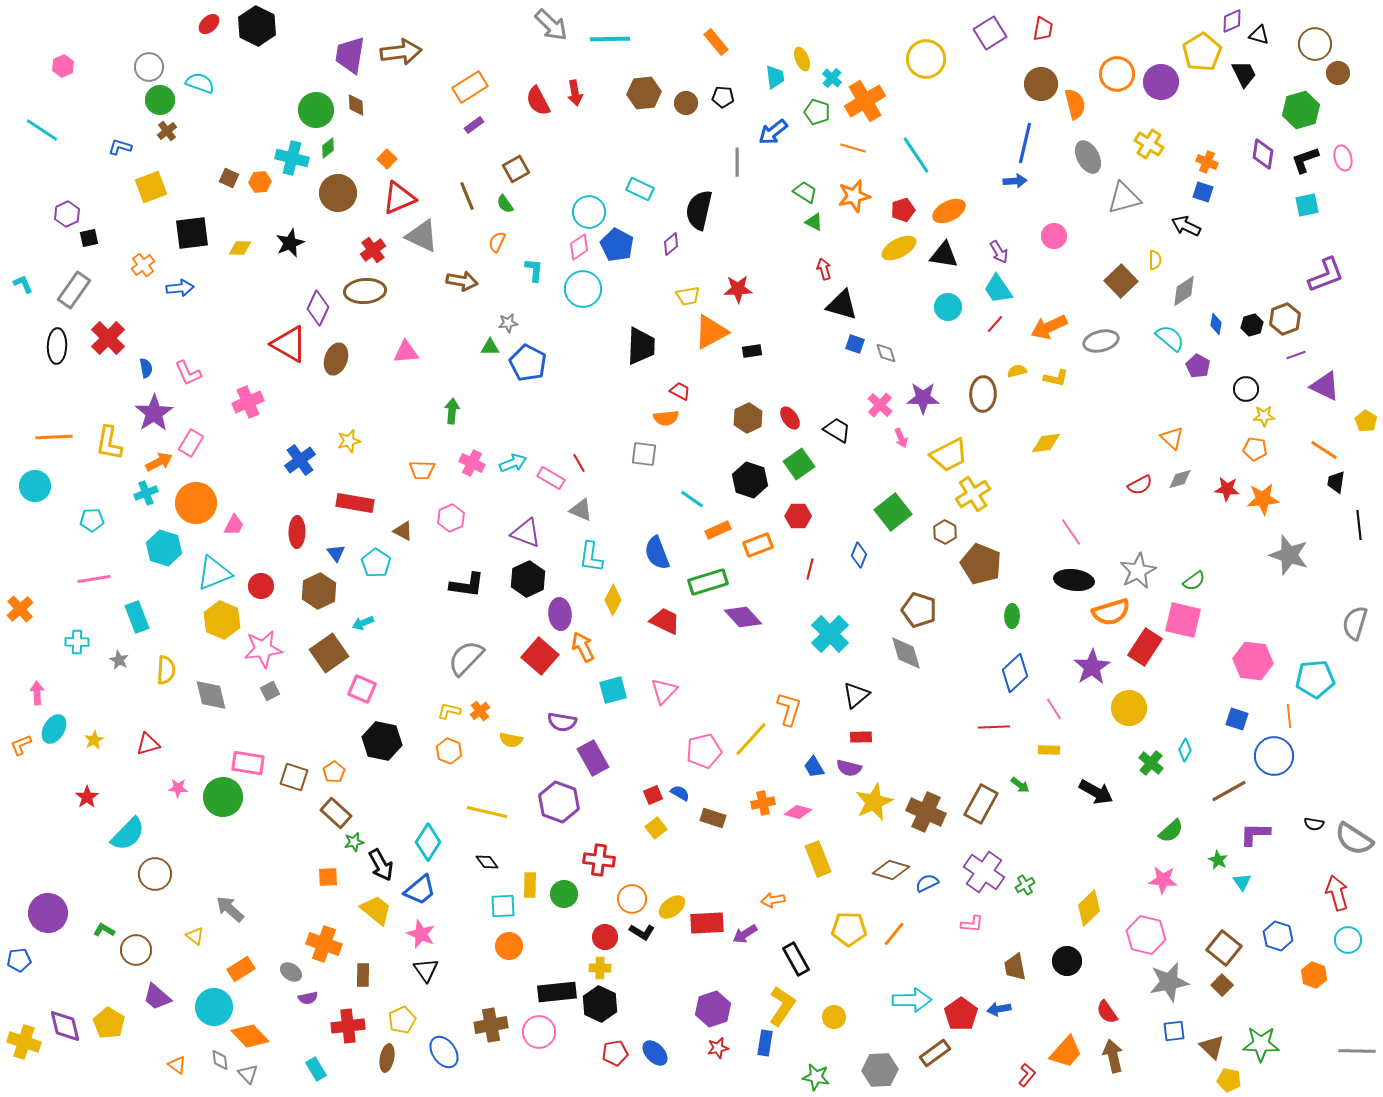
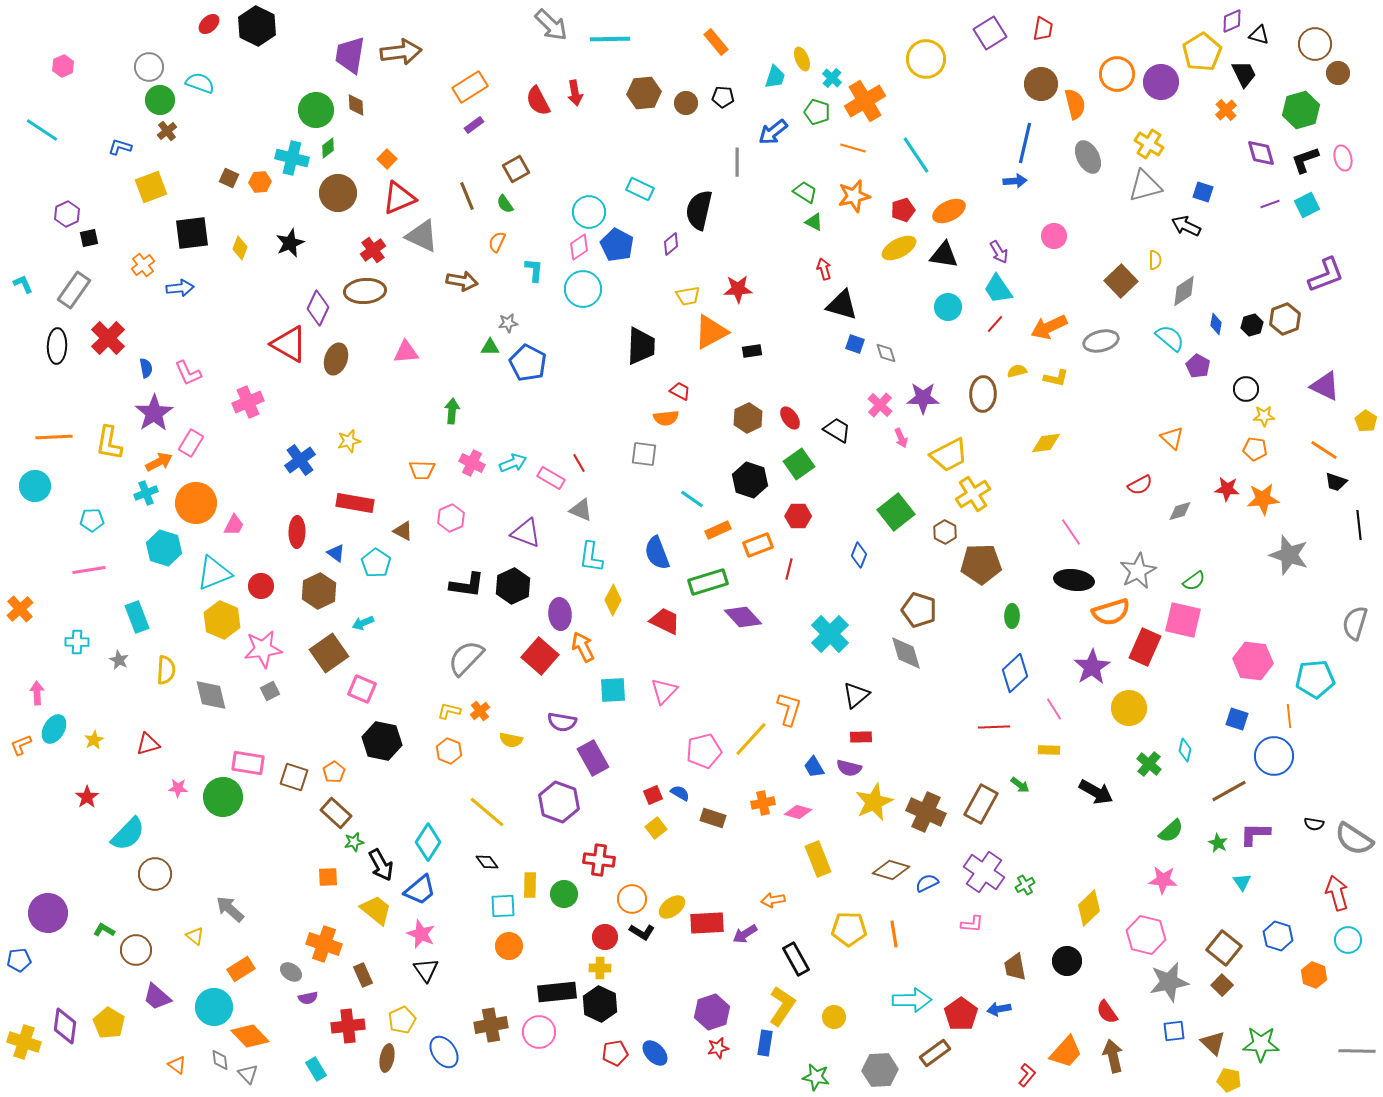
cyan trapezoid at (775, 77): rotated 25 degrees clockwise
purple diamond at (1263, 154): moved 2 px left, 1 px up; rotated 24 degrees counterclockwise
orange cross at (1207, 162): moved 19 px right, 52 px up; rotated 25 degrees clockwise
gray triangle at (1124, 198): moved 21 px right, 12 px up
cyan square at (1307, 205): rotated 15 degrees counterclockwise
yellow diamond at (240, 248): rotated 70 degrees counterclockwise
purple line at (1296, 355): moved 26 px left, 151 px up
gray diamond at (1180, 479): moved 32 px down
black trapezoid at (1336, 482): rotated 80 degrees counterclockwise
green square at (893, 512): moved 3 px right
blue triangle at (336, 553): rotated 18 degrees counterclockwise
brown pentagon at (981, 564): rotated 24 degrees counterclockwise
red line at (810, 569): moved 21 px left
pink line at (94, 579): moved 5 px left, 9 px up
black hexagon at (528, 579): moved 15 px left, 7 px down
red rectangle at (1145, 647): rotated 9 degrees counterclockwise
cyan square at (613, 690): rotated 12 degrees clockwise
cyan diamond at (1185, 750): rotated 15 degrees counterclockwise
green cross at (1151, 763): moved 2 px left, 1 px down
yellow line at (487, 812): rotated 27 degrees clockwise
green star at (1218, 860): moved 17 px up
orange line at (894, 934): rotated 48 degrees counterclockwise
brown rectangle at (363, 975): rotated 25 degrees counterclockwise
purple hexagon at (713, 1009): moved 1 px left, 3 px down
purple diamond at (65, 1026): rotated 21 degrees clockwise
brown triangle at (1212, 1047): moved 1 px right, 4 px up
